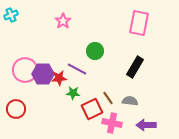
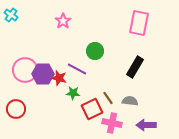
cyan cross: rotated 32 degrees counterclockwise
red star: rotated 21 degrees clockwise
